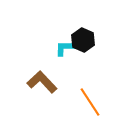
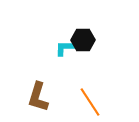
black hexagon: rotated 25 degrees counterclockwise
brown L-shape: moved 4 px left, 15 px down; rotated 120 degrees counterclockwise
